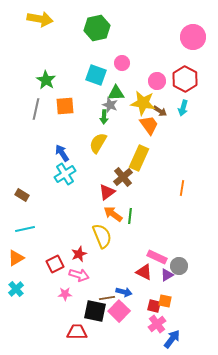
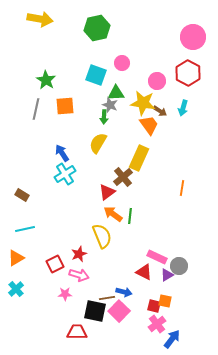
red hexagon at (185, 79): moved 3 px right, 6 px up
